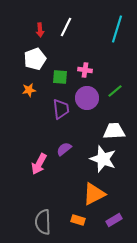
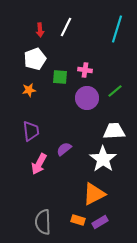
purple trapezoid: moved 30 px left, 22 px down
white star: rotated 16 degrees clockwise
purple rectangle: moved 14 px left, 2 px down
